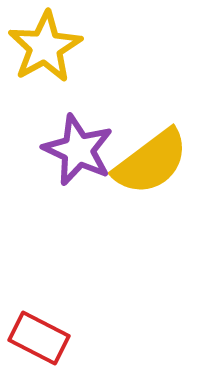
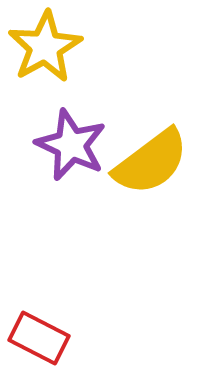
purple star: moved 7 px left, 5 px up
